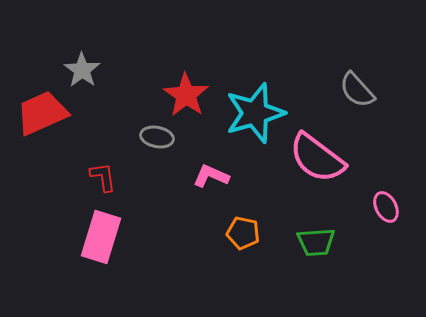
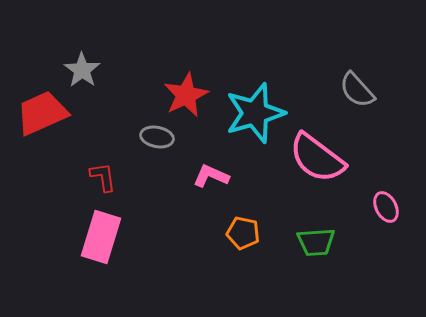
red star: rotated 12 degrees clockwise
